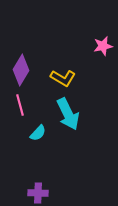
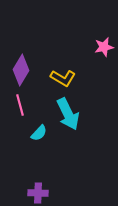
pink star: moved 1 px right, 1 px down
cyan semicircle: moved 1 px right
